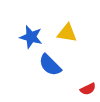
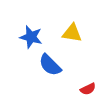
yellow triangle: moved 5 px right
